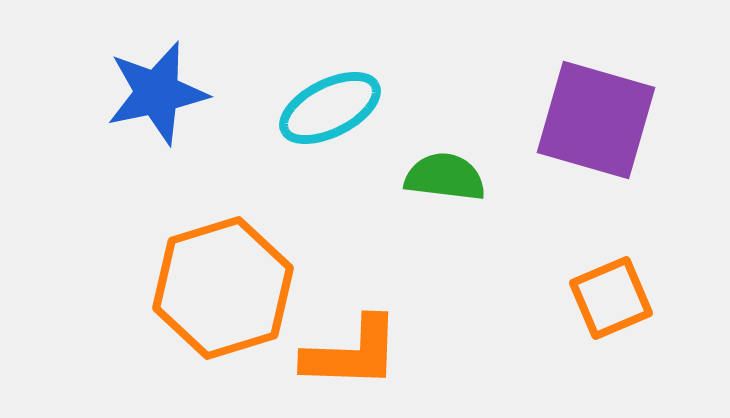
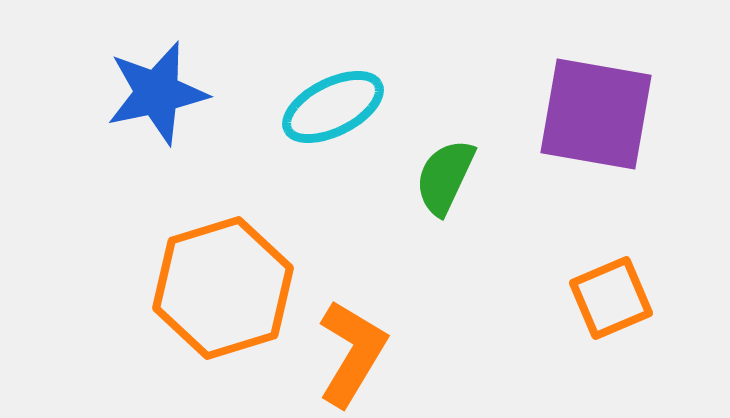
cyan ellipse: moved 3 px right, 1 px up
purple square: moved 6 px up; rotated 6 degrees counterclockwise
green semicircle: rotated 72 degrees counterclockwise
orange L-shape: rotated 61 degrees counterclockwise
